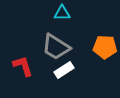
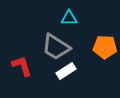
cyan triangle: moved 7 px right, 5 px down
red L-shape: moved 1 px left
white rectangle: moved 2 px right, 1 px down
